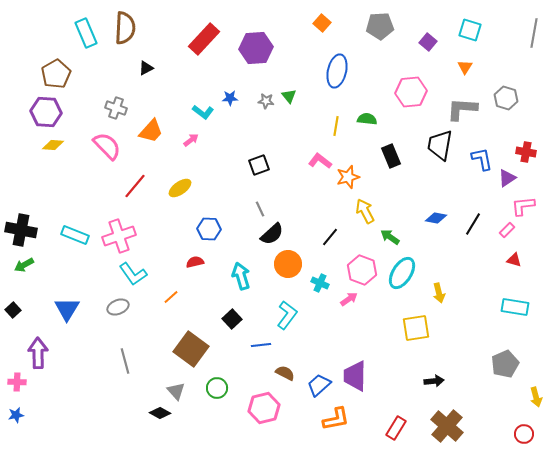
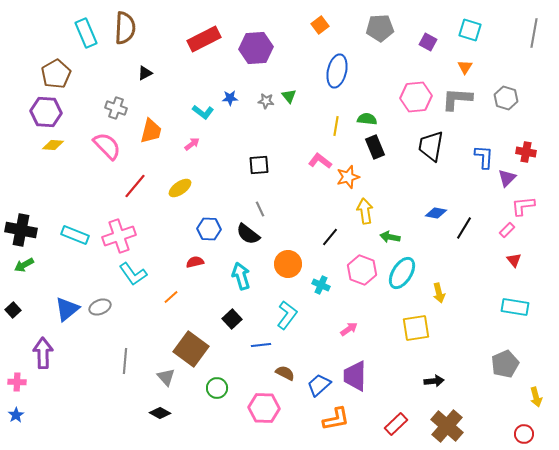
orange square at (322, 23): moved 2 px left, 2 px down; rotated 12 degrees clockwise
gray pentagon at (380, 26): moved 2 px down
red rectangle at (204, 39): rotated 20 degrees clockwise
purple square at (428, 42): rotated 12 degrees counterclockwise
black triangle at (146, 68): moved 1 px left, 5 px down
pink hexagon at (411, 92): moved 5 px right, 5 px down
gray L-shape at (462, 109): moved 5 px left, 10 px up
orange trapezoid at (151, 131): rotated 28 degrees counterclockwise
pink arrow at (191, 140): moved 1 px right, 4 px down
black trapezoid at (440, 145): moved 9 px left, 1 px down
black rectangle at (391, 156): moved 16 px left, 9 px up
blue L-shape at (482, 159): moved 2 px right, 2 px up; rotated 15 degrees clockwise
black square at (259, 165): rotated 15 degrees clockwise
purple triangle at (507, 178): rotated 12 degrees counterclockwise
yellow arrow at (365, 211): rotated 20 degrees clockwise
blue diamond at (436, 218): moved 5 px up
black line at (473, 224): moved 9 px left, 4 px down
black semicircle at (272, 234): moved 24 px left; rotated 80 degrees clockwise
green arrow at (390, 237): rotated 24 degrees counterclockwise
red triangle at (514, 260): rotated 35 degrees clockwise
cyan cross at (320, 283): moved 1 px right, 2 px down
pink arrow at (349, 299): moved 30 px down
gray ellipse at (118, 307): moved 18 px left
blue triangle at (67, 309): rotated 20 degrees clockwise
purple arrow at (38, 353): moved 5 px right
gray line at (125, 361): rotated 20 degrees clockwise
gray triangle at (176, 391): moved 10 px left, 14 px up
pink hexagon at (264, 408): rotated 16 degrees clockwise
blue star at (16, 415): rotated 21 degrees counterclockwise
red rectangle at (396, 428): moved 4 px up; rotated 15 degrees clockwise
